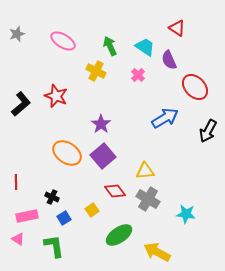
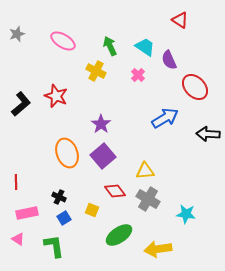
red triangle: moved 3 px right, 8 px up
black arrow: moved 3 px down; rotated 65 degrees clockwise
orange ellipse: rotated 36 degrees clockwise
black cross: moved 7 px right
yellow square: rotated 32 degrees counterclockwise
pink rectangle: moved 3 px up
yellow arrow: moved 1 px right, 3 px up; rotated 36 degrees counterclockwise
